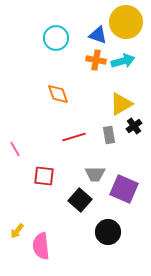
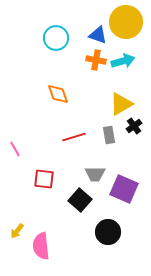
red square: moved 3 px down
